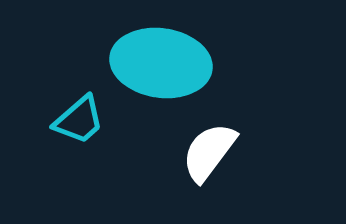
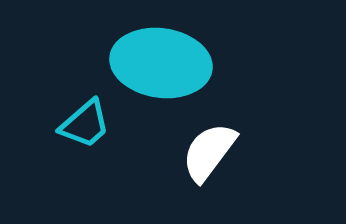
cyan trapezoid: moved 6 px right, 4 px down
